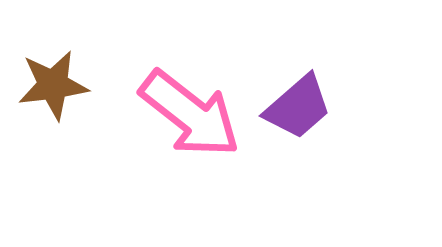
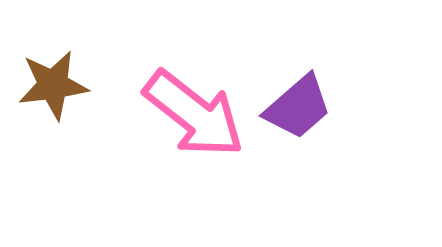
pink arrow: moved 4 px right
